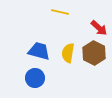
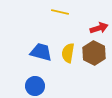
red arrow: rotated 60 degrees counterclockwise
blue trapezoid: moved 2 px right, 1 px down
blue circle: moved 8 px down
